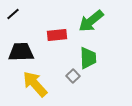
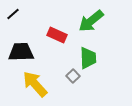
red rectangle: rotated 30 degrees clockwise
